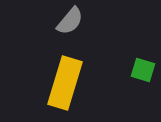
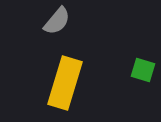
gray semicircle: moved 13 px left
